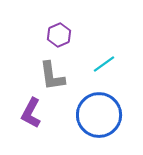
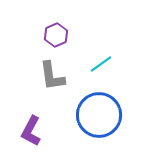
purple hexagon: moved 3 px left
cyan line: moved 3 px left
purple L-shape: moved 18 px down
